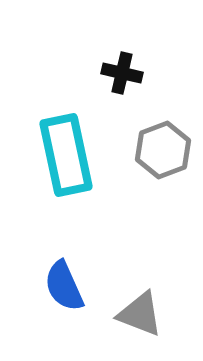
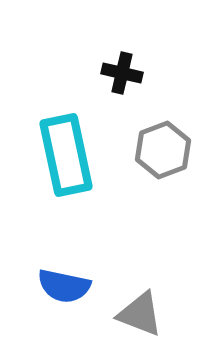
blue semicircle: rotated 54 degrees counterclockwise
